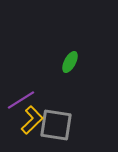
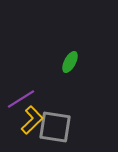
purple line: moved 1 px up
gray square: moved 1 px left, 2 px down
